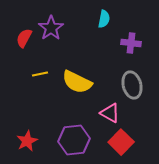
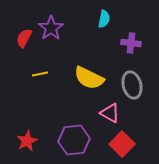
yellow semicircle: moved 12 px right, 4 px up
red square: moved 1 px right, 2 px down
